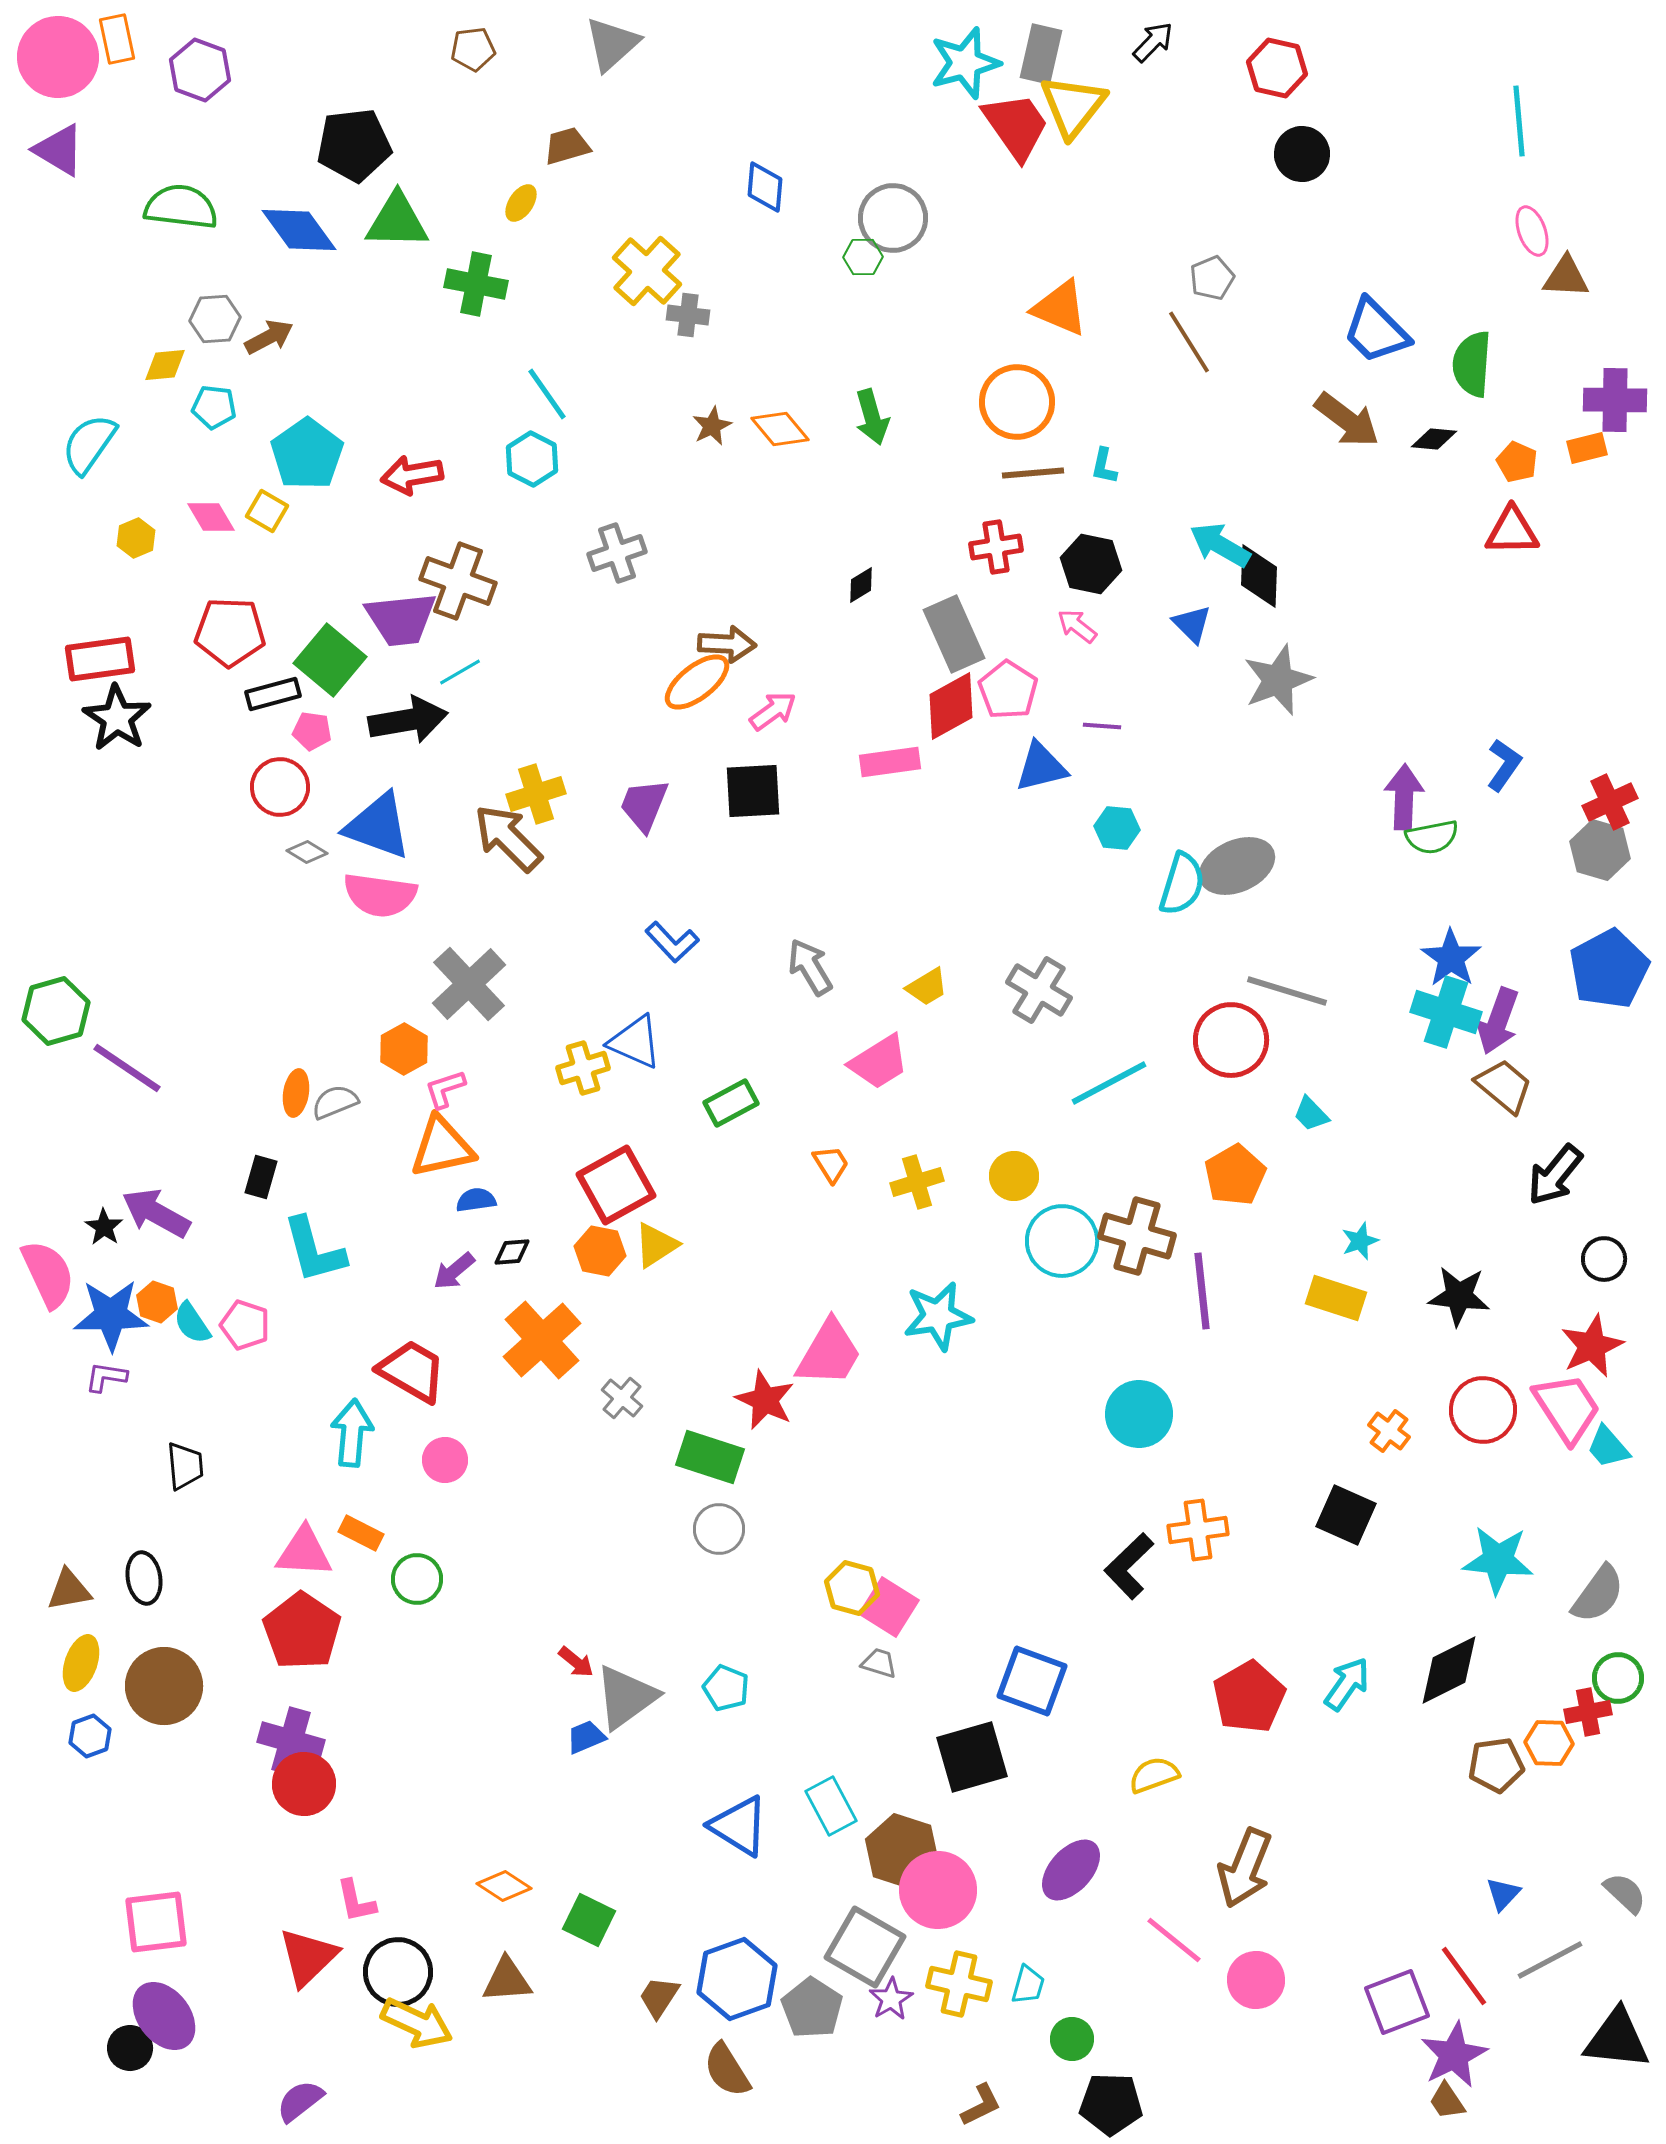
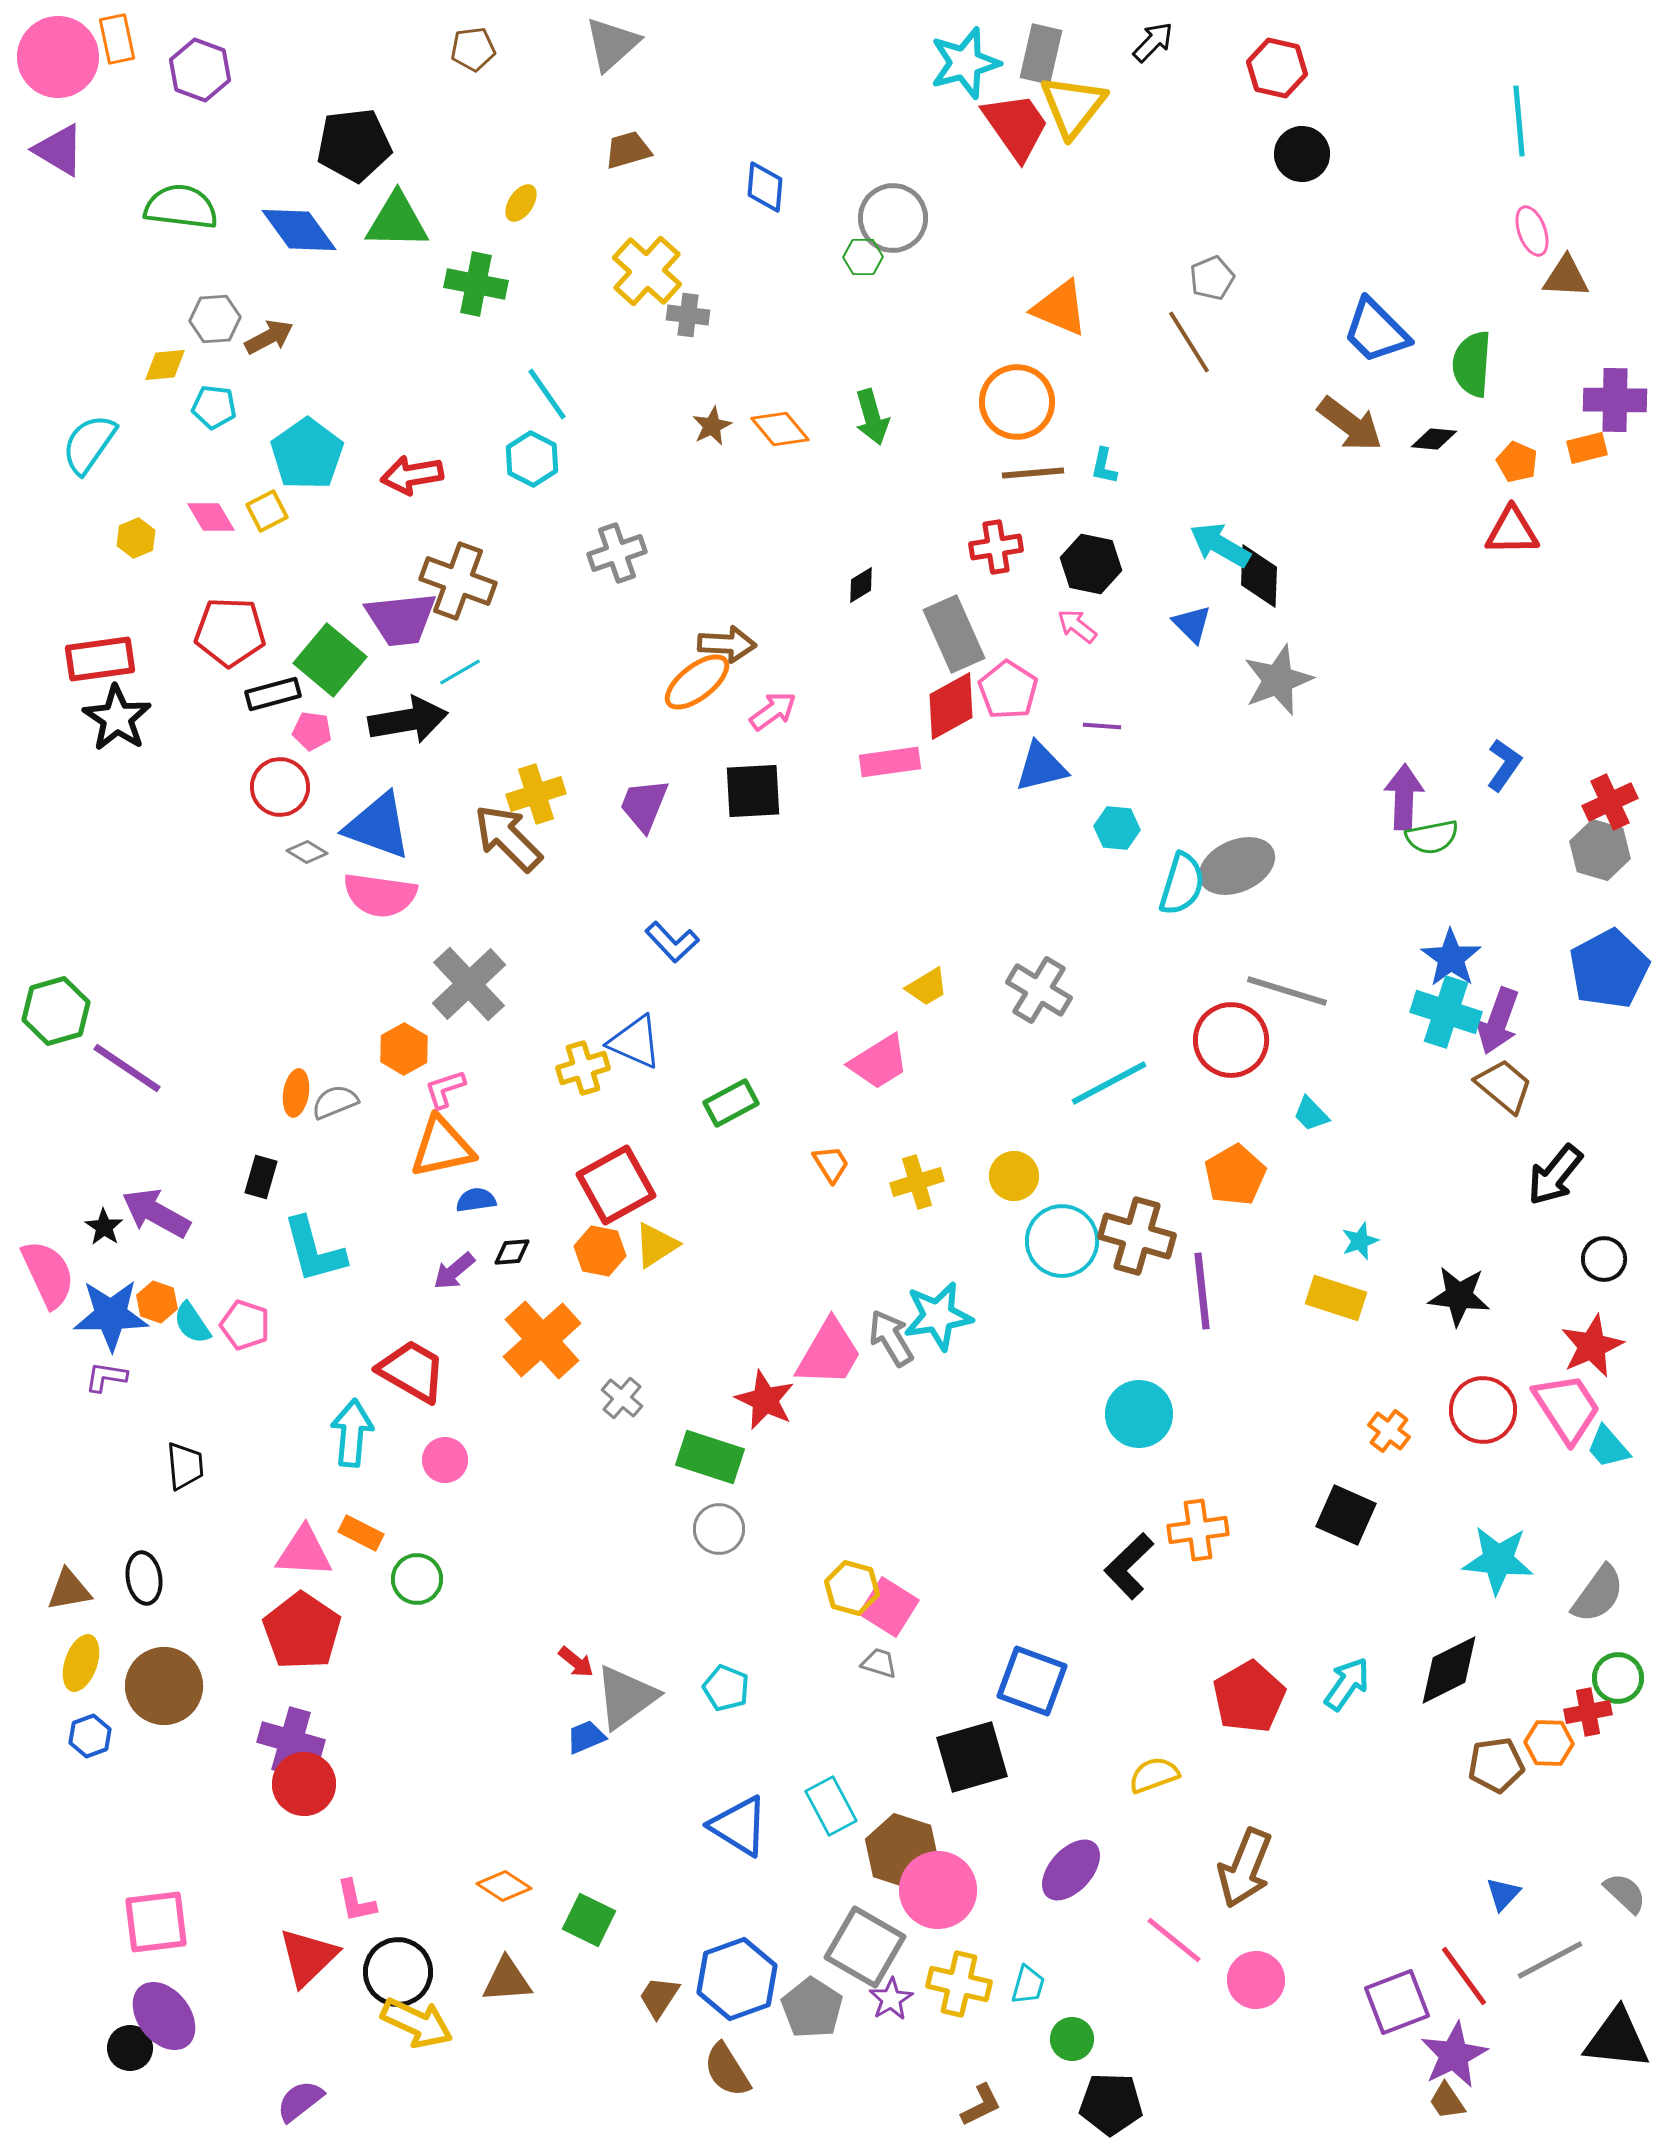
brown trapezoid at (567, 146): moved 61 px right, 4 px down
brown arrow at (1347, 420): moved 3 px right, 4 px down
yellow square at (267, 511): rotated 33 degrees clockwise
gray arrow at (810, 967): moved 81 px right, 371 px down
